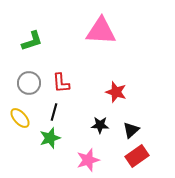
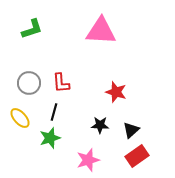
green L-shape: moved 12 px up
